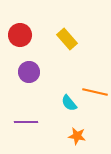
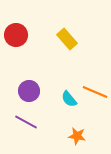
red circle: moved 4 px left
purple circle: moved 19 px down
orange line: rotated 10 degrees clockwise
cyan semicircle: moved 4 px up
purple line: rotated 30 degrees clockwise
